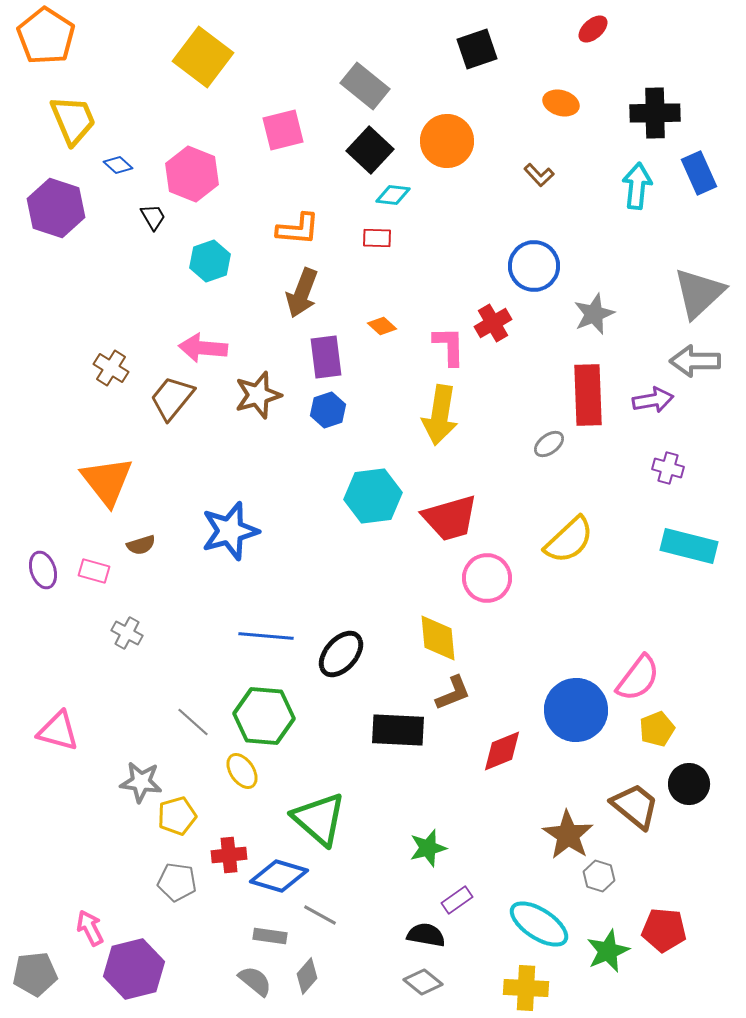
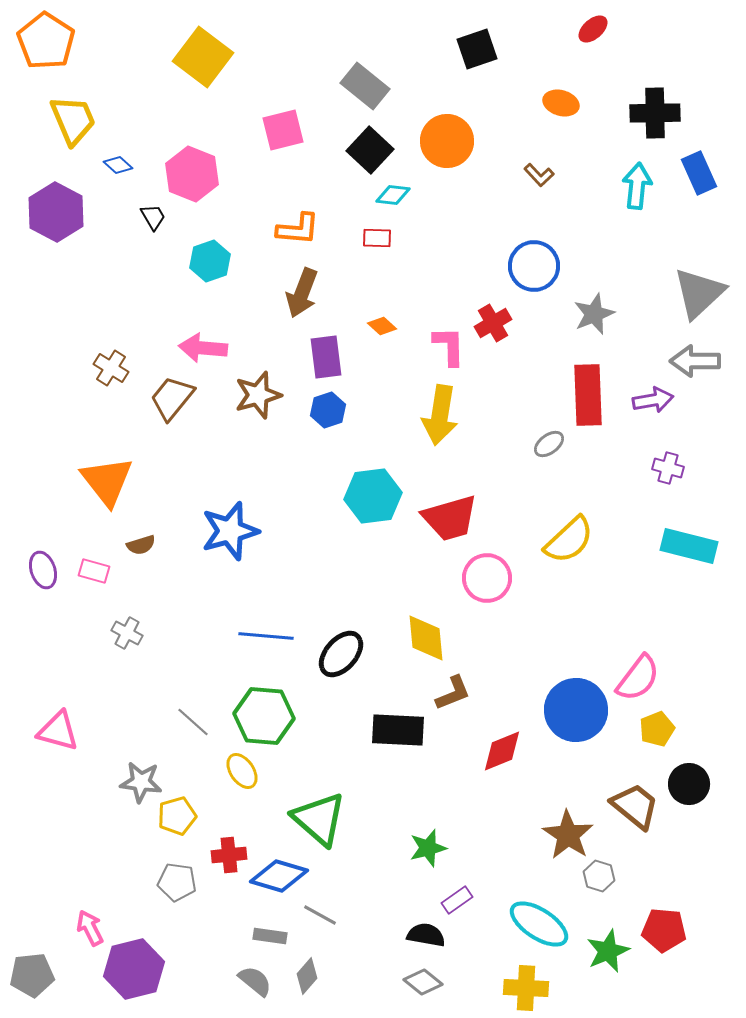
orange pentagon at (46, 36): moved 5 px down
purple hexagon at (56, 208): moved 4 px down; rotated 10 degrees clockwise
yellow diamond at (438, 638): moved 12 px left
gray pentagon at (35, 974): moved 3 px left, 1 px down
